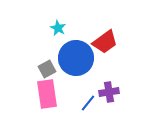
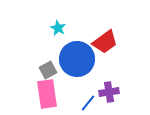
blue circle: moved 1 px right, 1 px down
gray square: moved 1 px right, 1 px down
